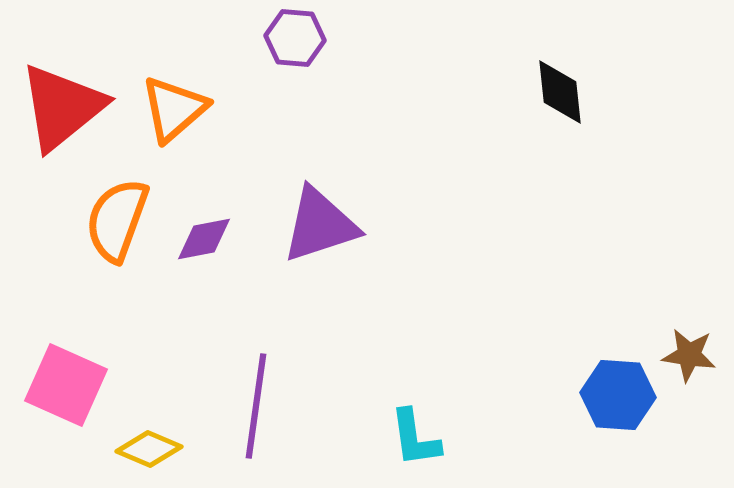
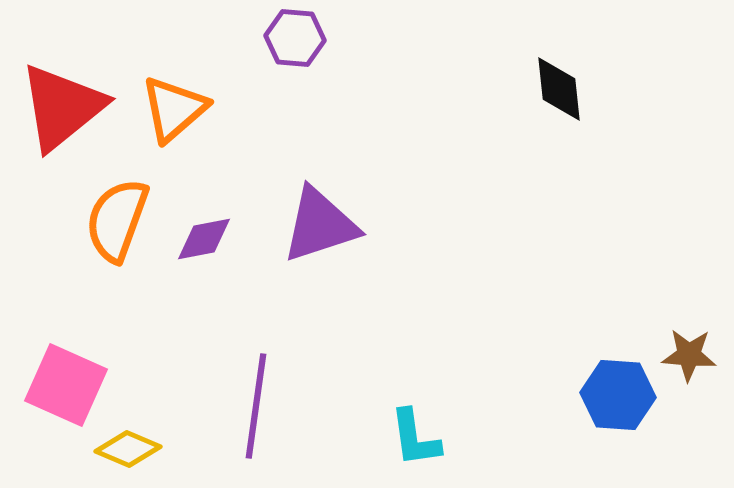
black diamond: moved 1 px left, 3 px up
brown star: rotated 4 degrees counterclockwise
yellow diamond: moved 21 px left
